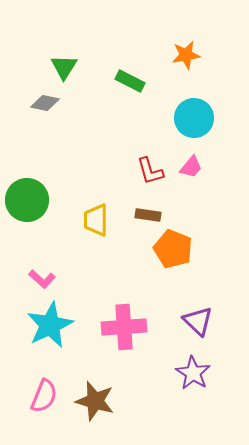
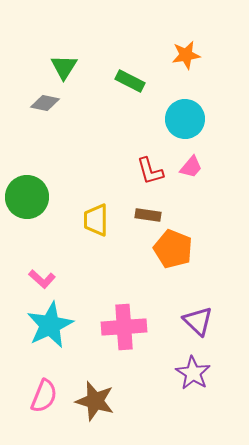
cyan circle: moved 9 px left, 1 px down
green circle: moved 3 px up
